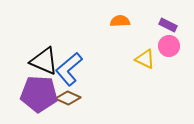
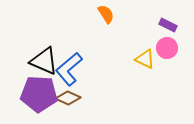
orange semicircle: moved 14 px left, 7 px up; rotated 60 degrees clockwise
pink circle: moved 2 px left, 2 px down
